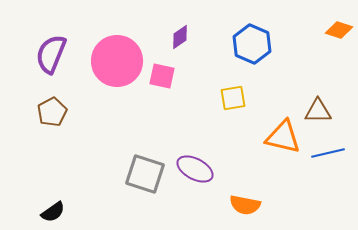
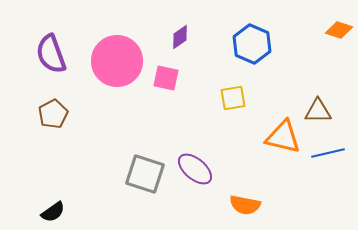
purple semicircle: rotated 42 degrees counterclockwise
pink square: moved 4 px right, 2 px down
brown pentagon: moved 1 px right, 2 px down
purple ellipse: rotated 12 degrees clockwise
